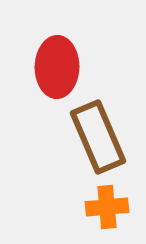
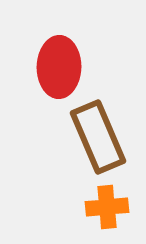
red ellipse: moved 2 px right
